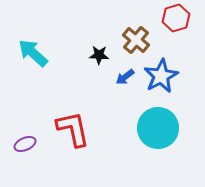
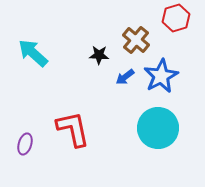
purple ellipse: rotated 50 degrees counterclockwise
